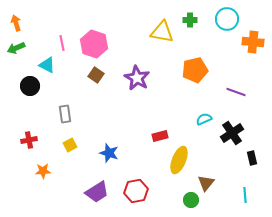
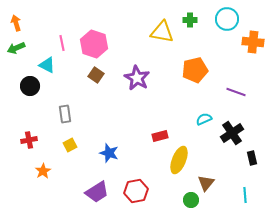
orange star: rotated 28 degrees counterclockwise
